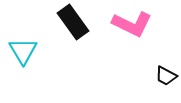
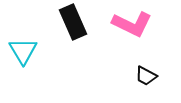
black rectangle: rotated 12 degrees clockwise
black trapezoid: moved 20 px left
